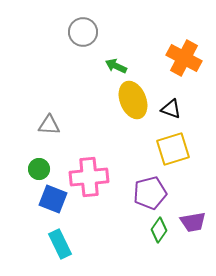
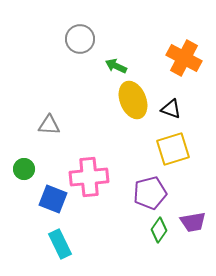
gray circle: moved 3 px left, 7 px down
green circle: moved 15 px left
